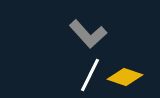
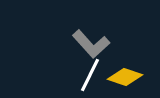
gray L-shape: moved 3 px right, 10 px down
